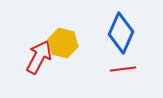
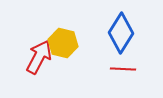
blue diamond: rotated 9 degrees clockwise
red line: rotated 10 degrees clockwise
